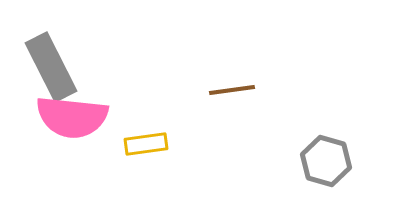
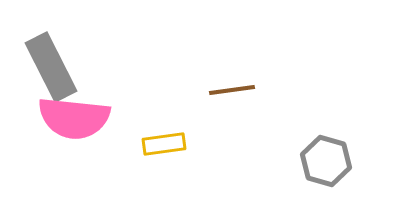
pink semicircle: moved 2 px right, 1 px down
yellow rectangle: moved 18 px right
